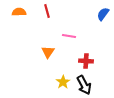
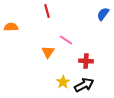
orange semicircle: moved 8 px left, 15 px down
pink line: moved 3 px left, 4 px down; rotated 24 degrees clockwise
black arrow: rotated 90 degrees counterclockwise
